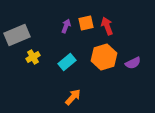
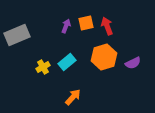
yellow cross: moved 10 px right, 10 px down
